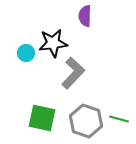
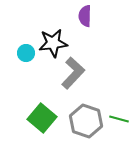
green square: rotated 28 degrees clockwise
